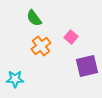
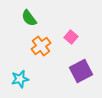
green semicircle: moved 5 px left
purple square: moved 6 px left, 5 px down; rotated 15 degrees counterclockwise
cyan star: moved 5 px right; rotated 12 degrees counterclockwise
